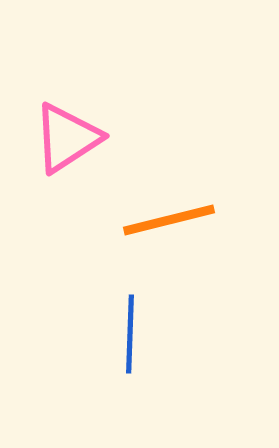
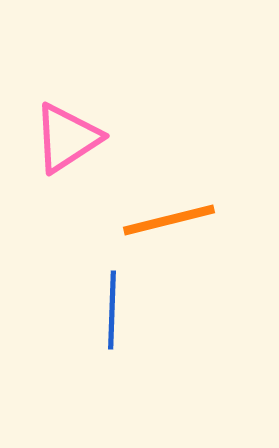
blue line: moved 18 px left, 24 px up
